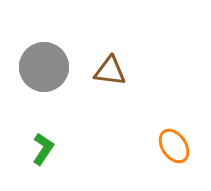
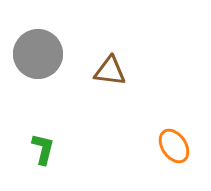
gray circle: moved 6 px left, 13 px up
green L-shape: rotated 20 degrees counterclockwise
